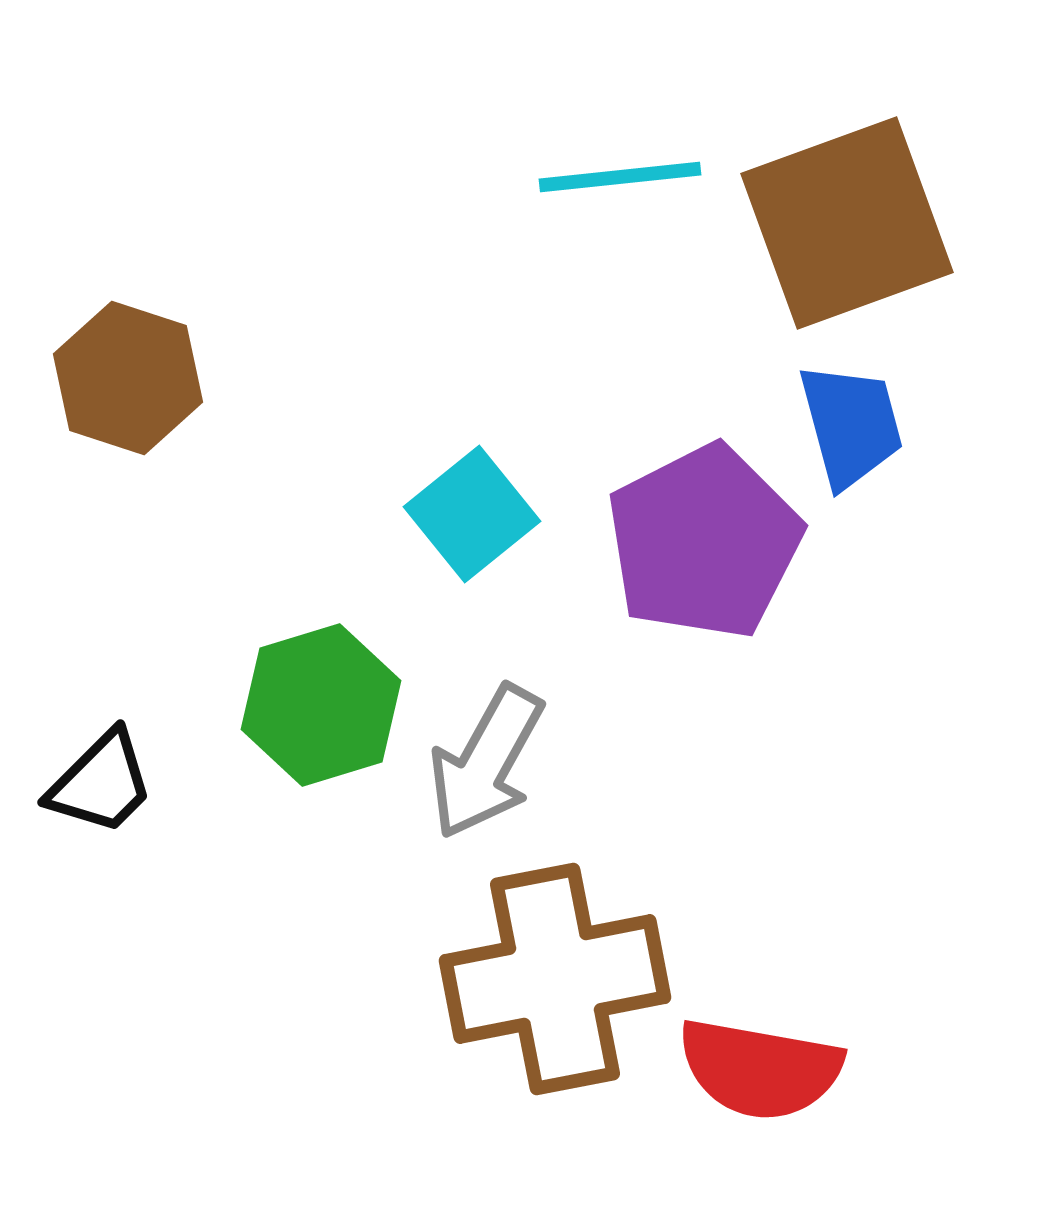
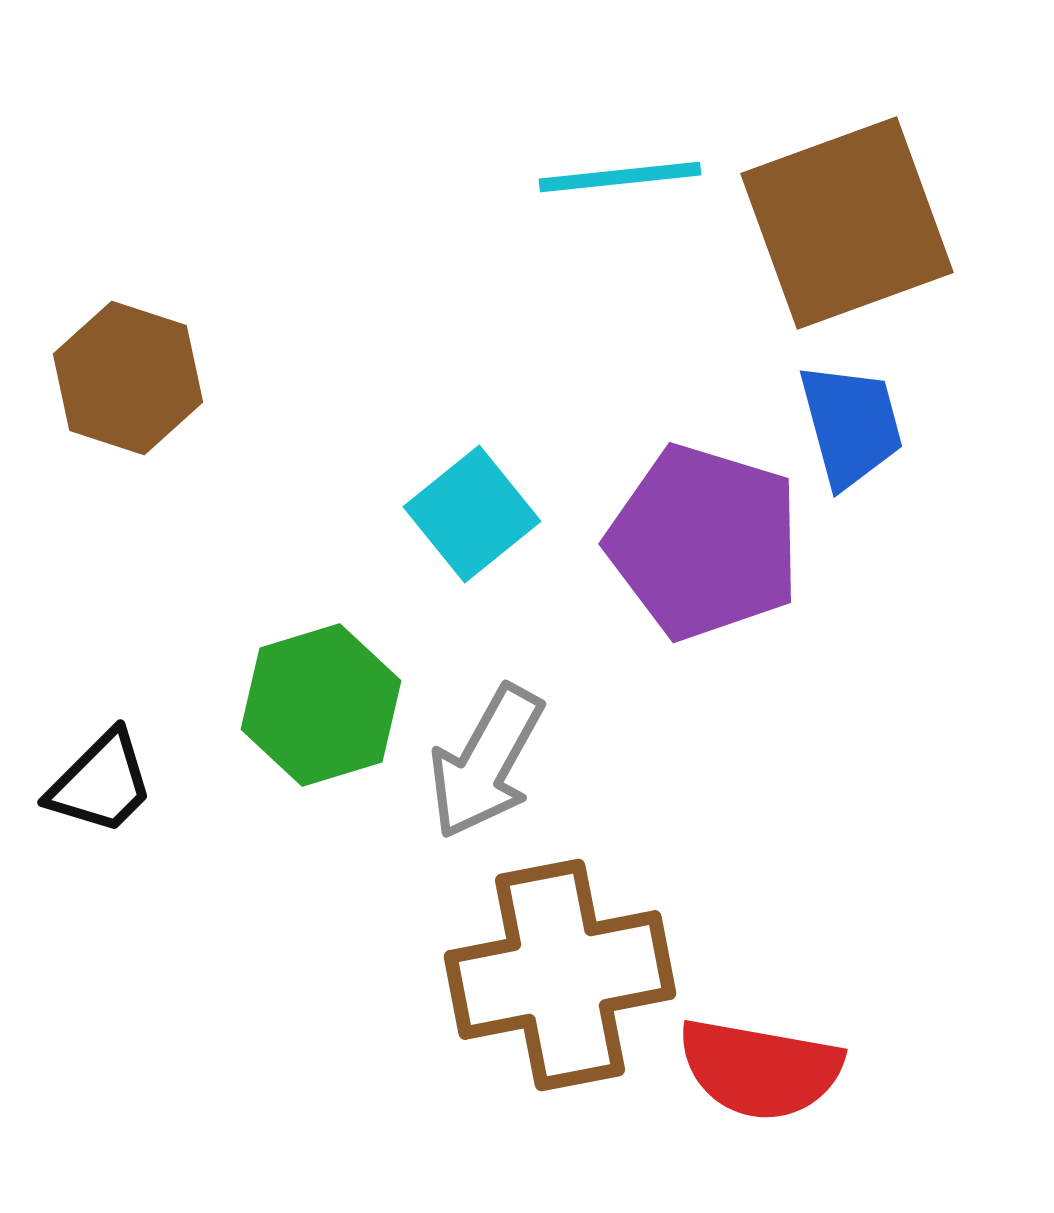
purple pentagon: rotated 28 degrees counterclockwise
brown cross: moved 5 px right, 4 px up
